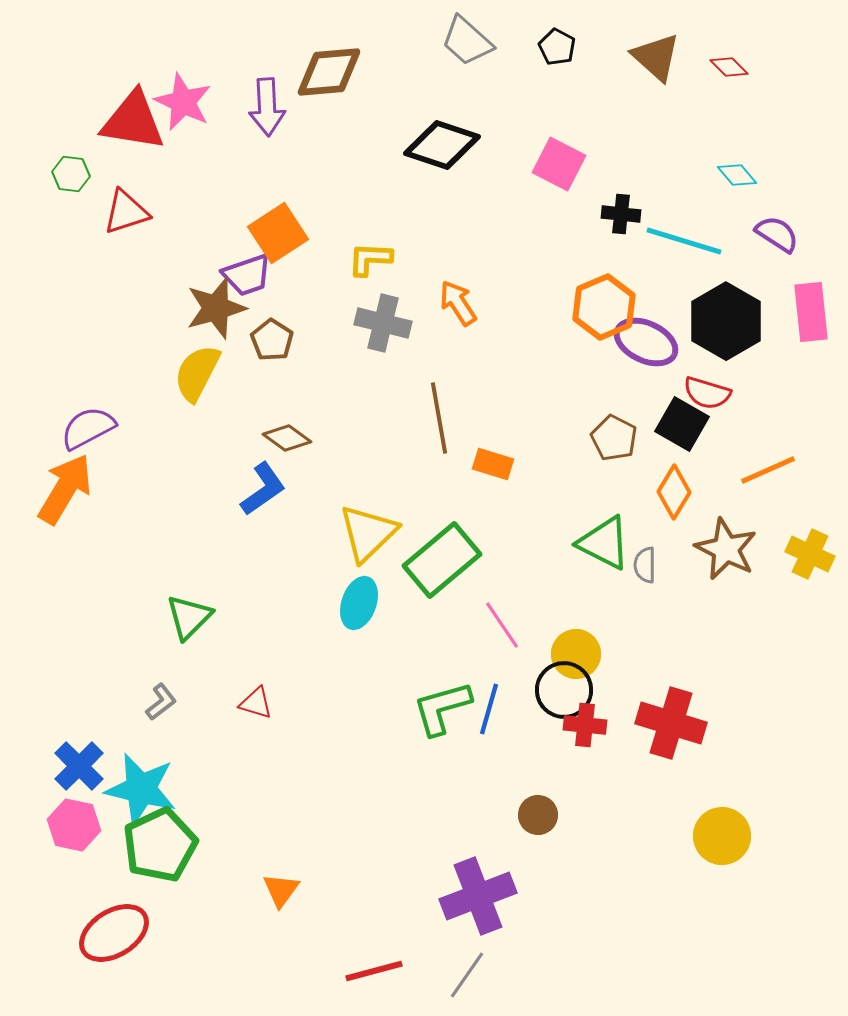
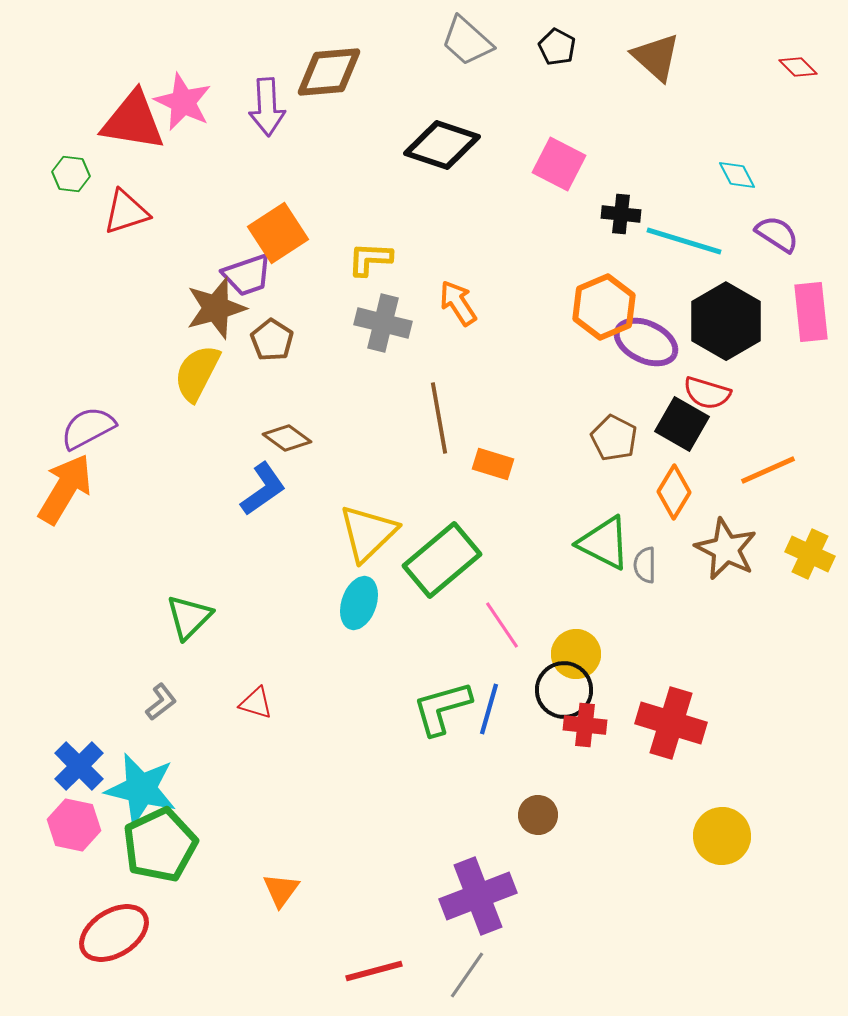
red diamond at (729, 67): moved 69 px right
cyan diamond at (737, 175): rotated 12 degrees clockwise
